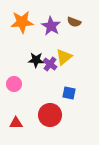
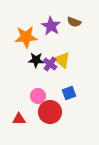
orange star: moved 4 px right, 15 px down
yellow triangle: moved 2 px left, 3 px down; rotated 42 degrees counterclockwise
pink circle: moved 24 px right, 12 px down
blue square: rotated 32 degrees counterclockwise
red circle: moved 3 px up
red triangle: moved 3 px right, 4 px up
